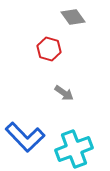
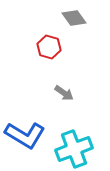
gray diamond: moved 1 px right, 1 px down
red hexagon: moved 2 px up
blue L-shape: moved 2 px up; rotated 15 degrees counterclockwise
